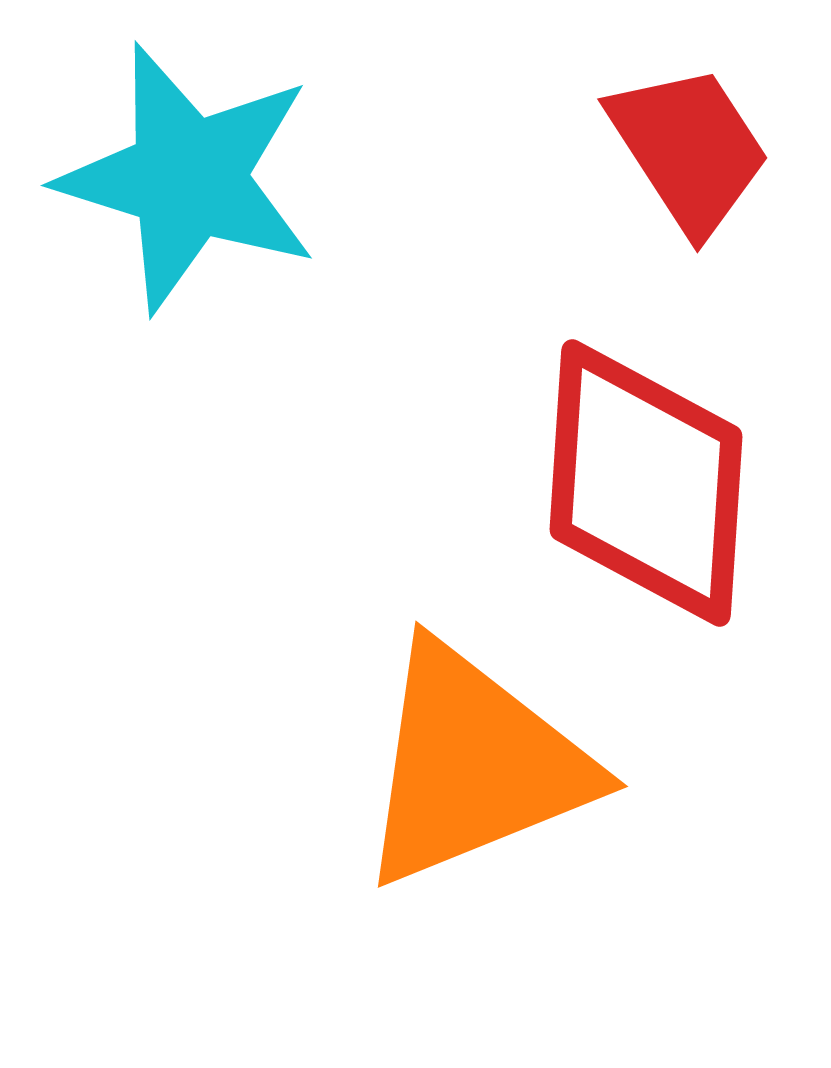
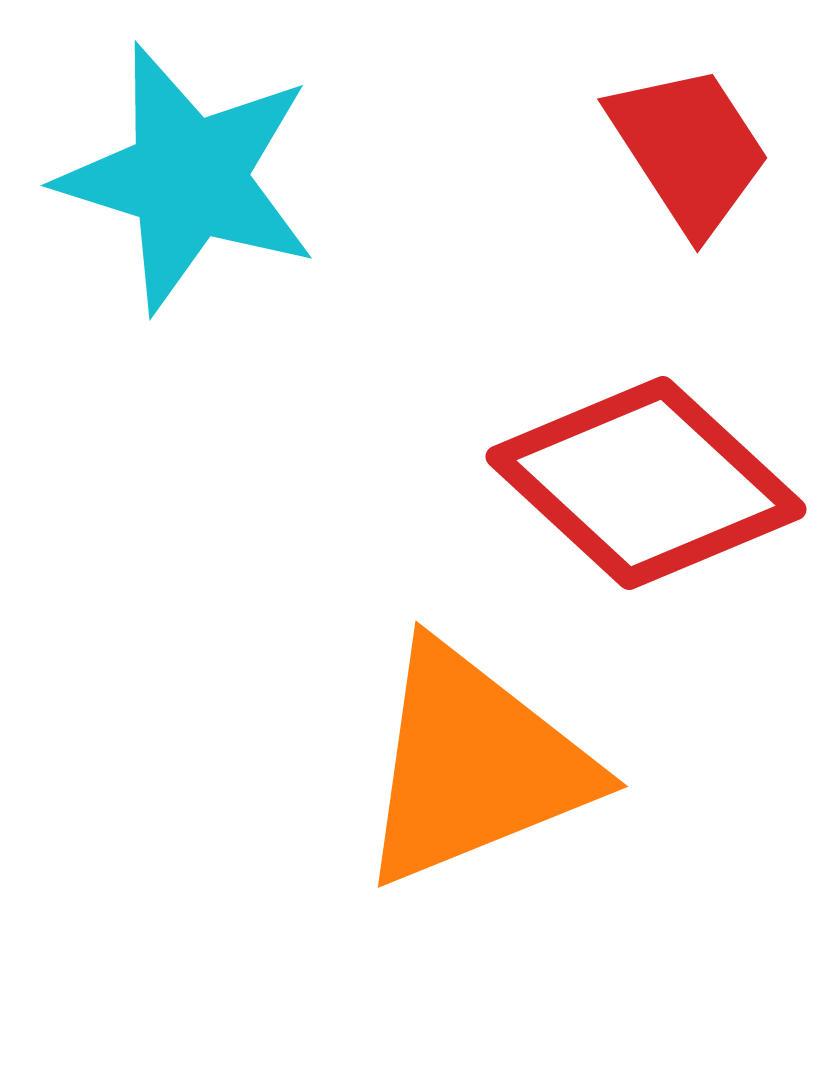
red diamond: rotated 51 degrees counterclockwise
